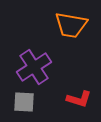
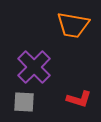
orange trapezoid: moved 2 px right
purple cross: rotated 12 degrees counterclockwise
